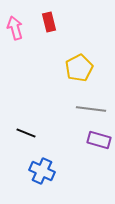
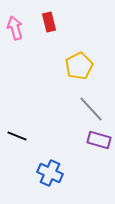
yellow pentagon: moved 2 px up
gray line: rotated 40 degrees clockwise
black line: moved 9 px left, 3 px down
blue cross: moved 8 px right, 2 px down
